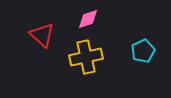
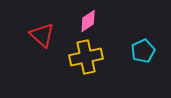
pink diamond: moved 2 px down; rotated 15 degrees counterclockwise
